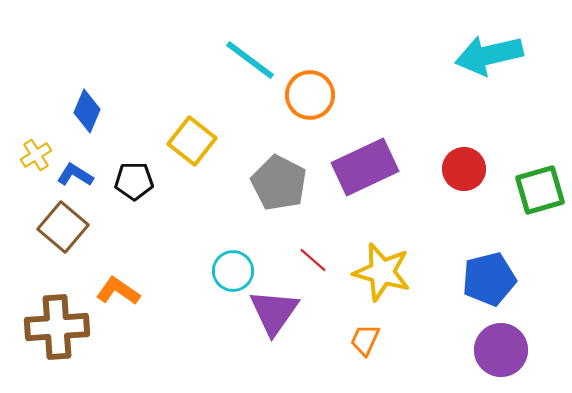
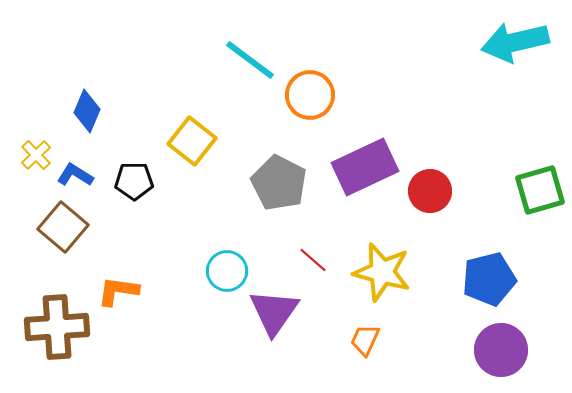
cyan arrow: moved 26 px right, 13 px up
yellow cross: rotated 12 degrees counterclockwise
red circle: moved 34 px left, 22 px down
cyan circle: moved 6 px left
orange L-shape: rotated 27 degrees counterclockwise
